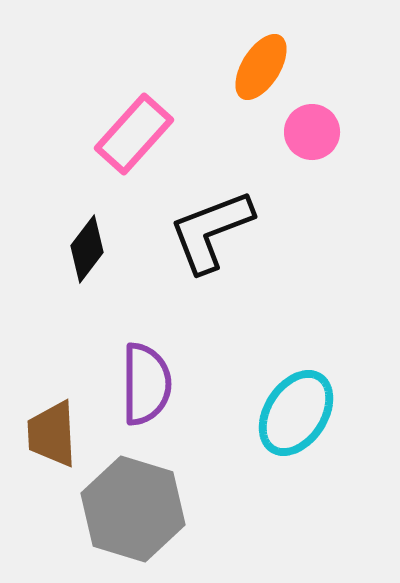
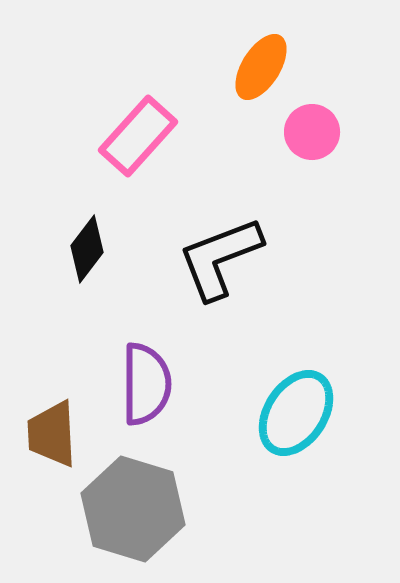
pink rectangle: moved 4 px right, 2 px down
black L-shape: moved 9 px right, 27 px down
